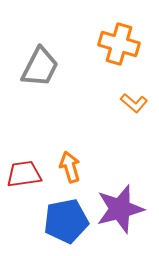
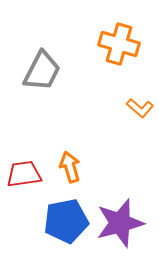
gray trapezoid: moved 2 px right, 4 px down
orange L-shape: moved 6 px right, 5 px down
purple star: moved 14 px down
